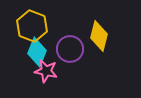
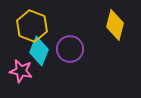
yellow diamond: moved 16 px right, 11 px up
cyan diamond: moved 2 px right, 1 px up
pink star: moved 25 px left
